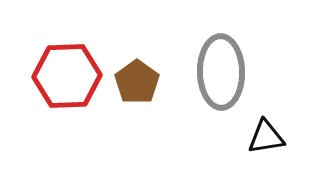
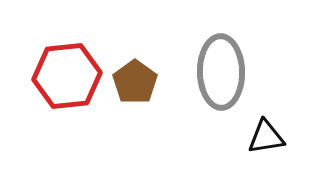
red hexagon: rotated 4 degrees counterclockwise
brown pentagon: moved 2 px left
